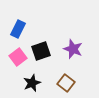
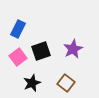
purple star: rotated 24 degrees clockwise
